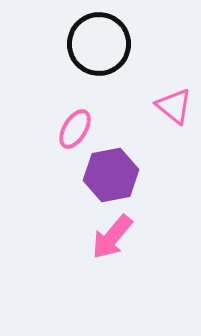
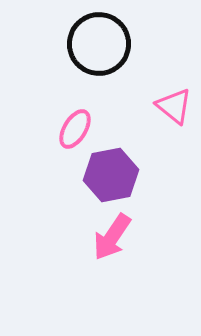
pink arrow: rotated 6 degrees counterclockwise
